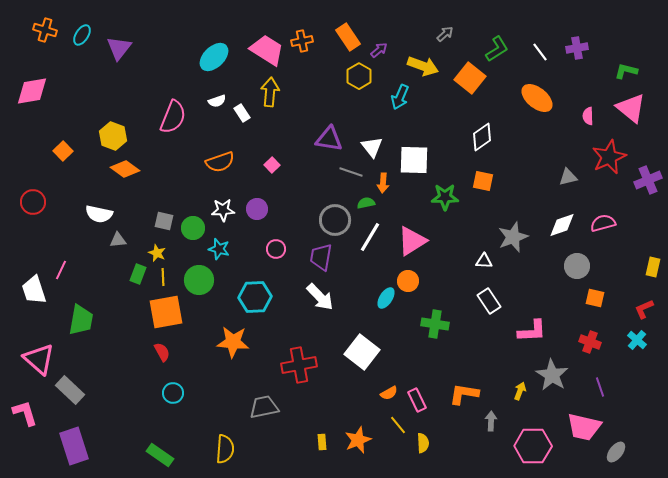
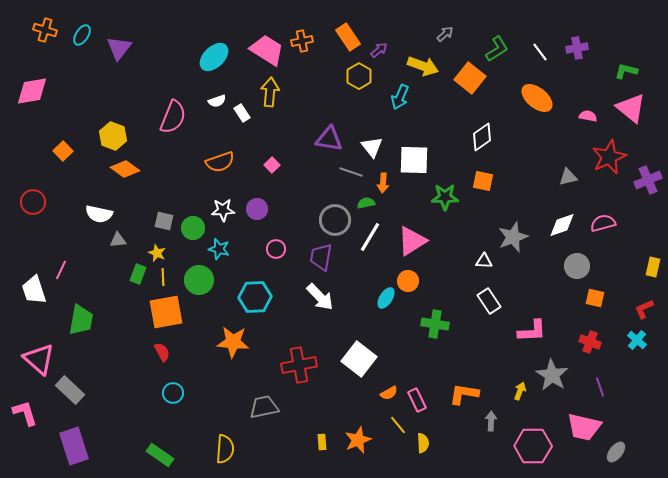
pink semicircle at (588, 116): rotated 102 degrees clockwise
white square at (362, 352): moved 3 px left, 7 px down
